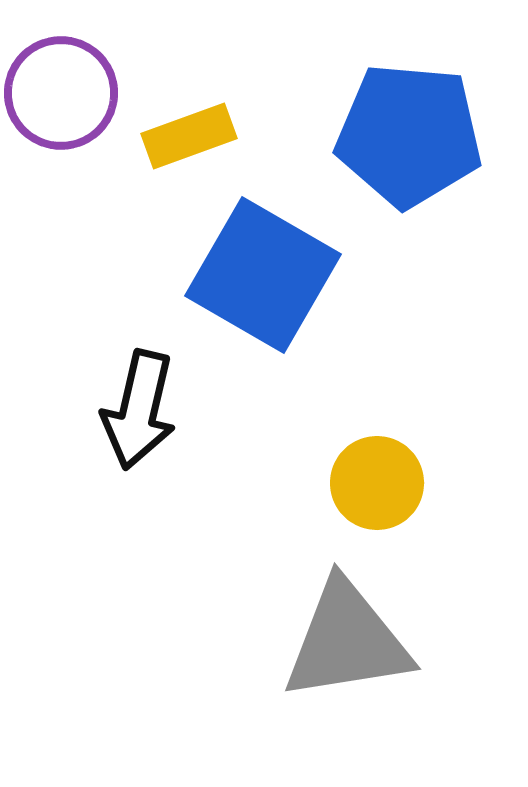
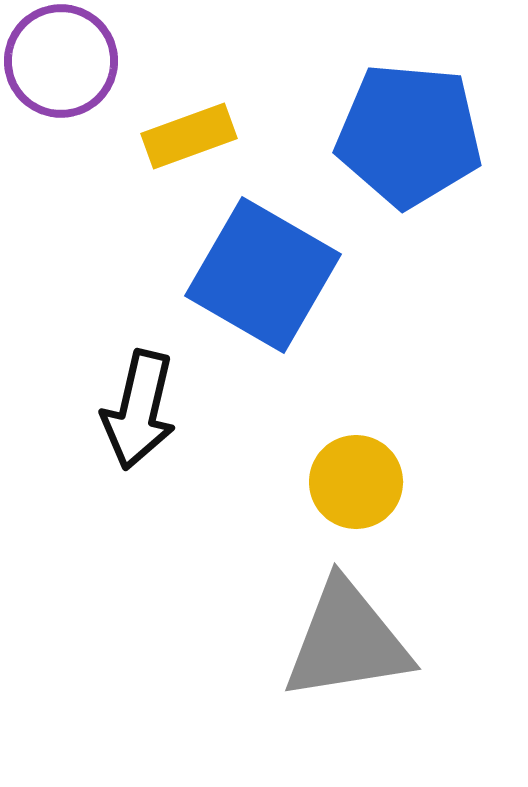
purple circle: moved 32 px up
yellow circle: moved 21 px left, 1 px up
